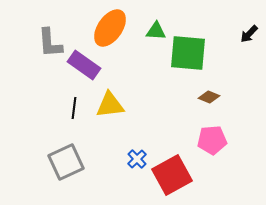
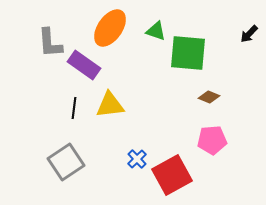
green triangle: rotated 15 degrees clockwise
gray square: rotated 9 degrees counterclockwise
